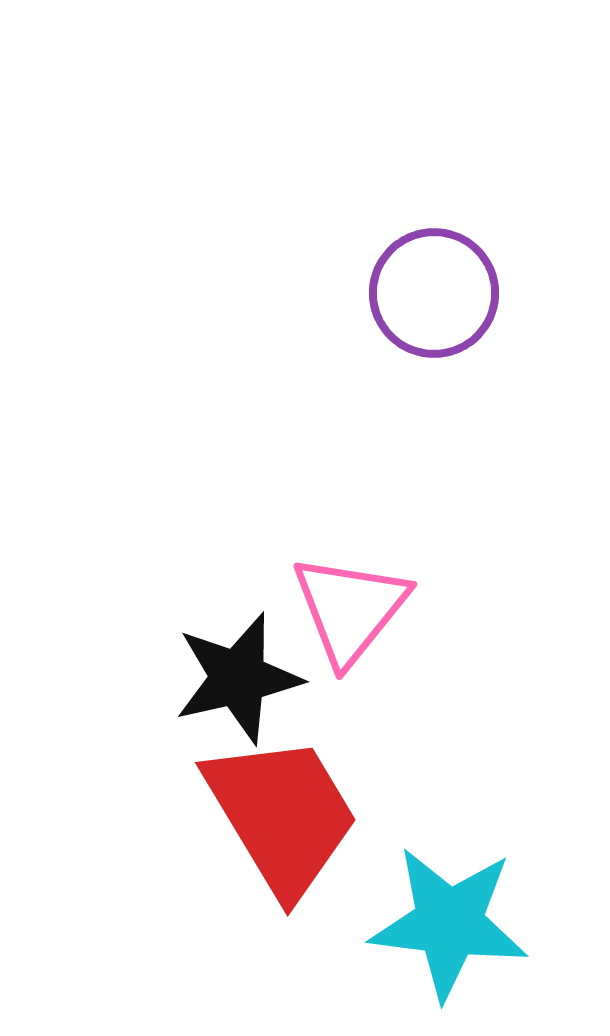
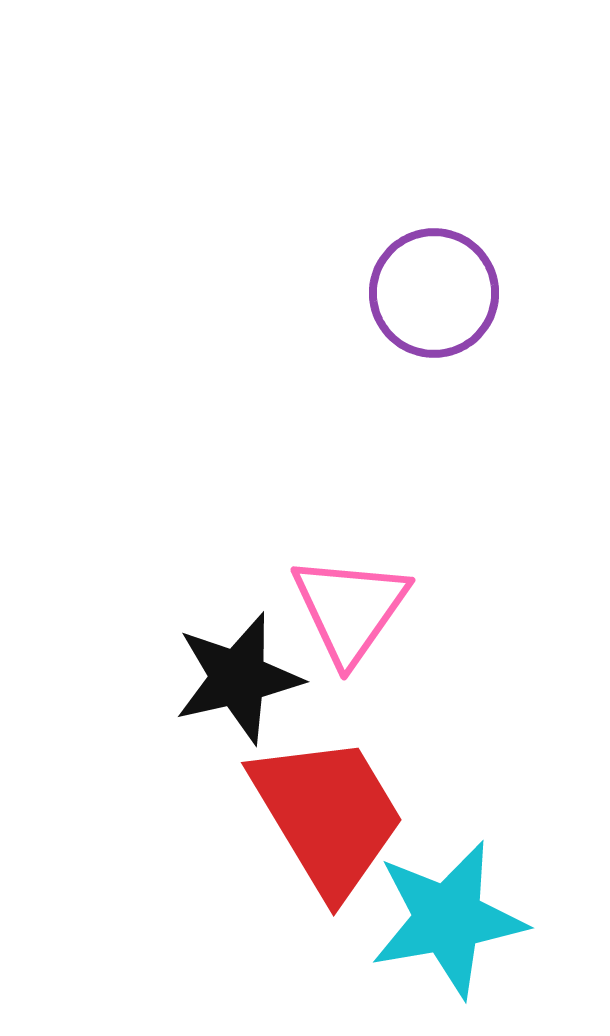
pink triangle: rotated 4 degrees counterclockwise
red trapezoid: moved 46 px right
cyan star: moved 1 px left, 4 px up; rotated 17 degrees counterclockwise
